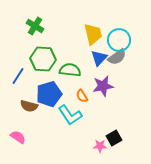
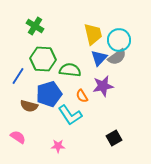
pink star: moved 42 px left
